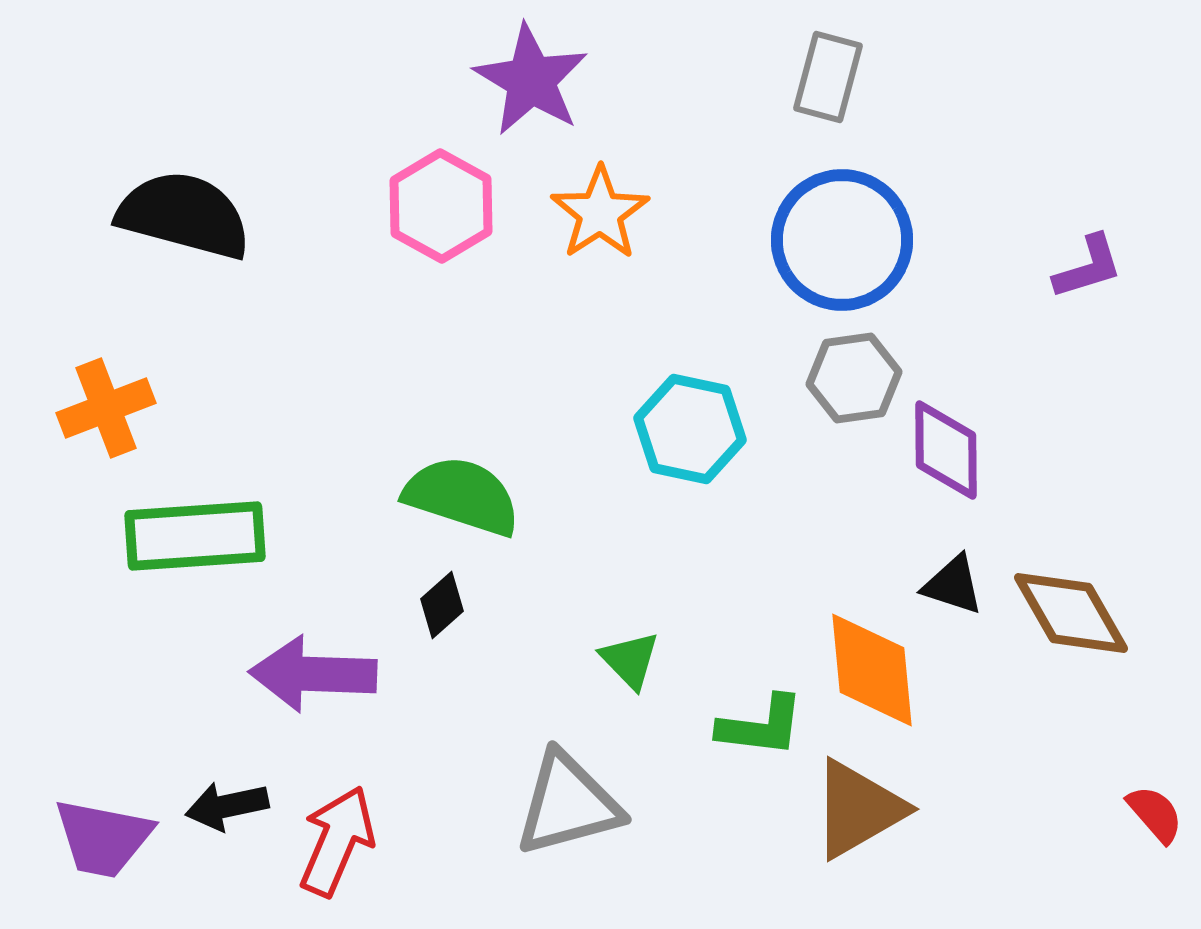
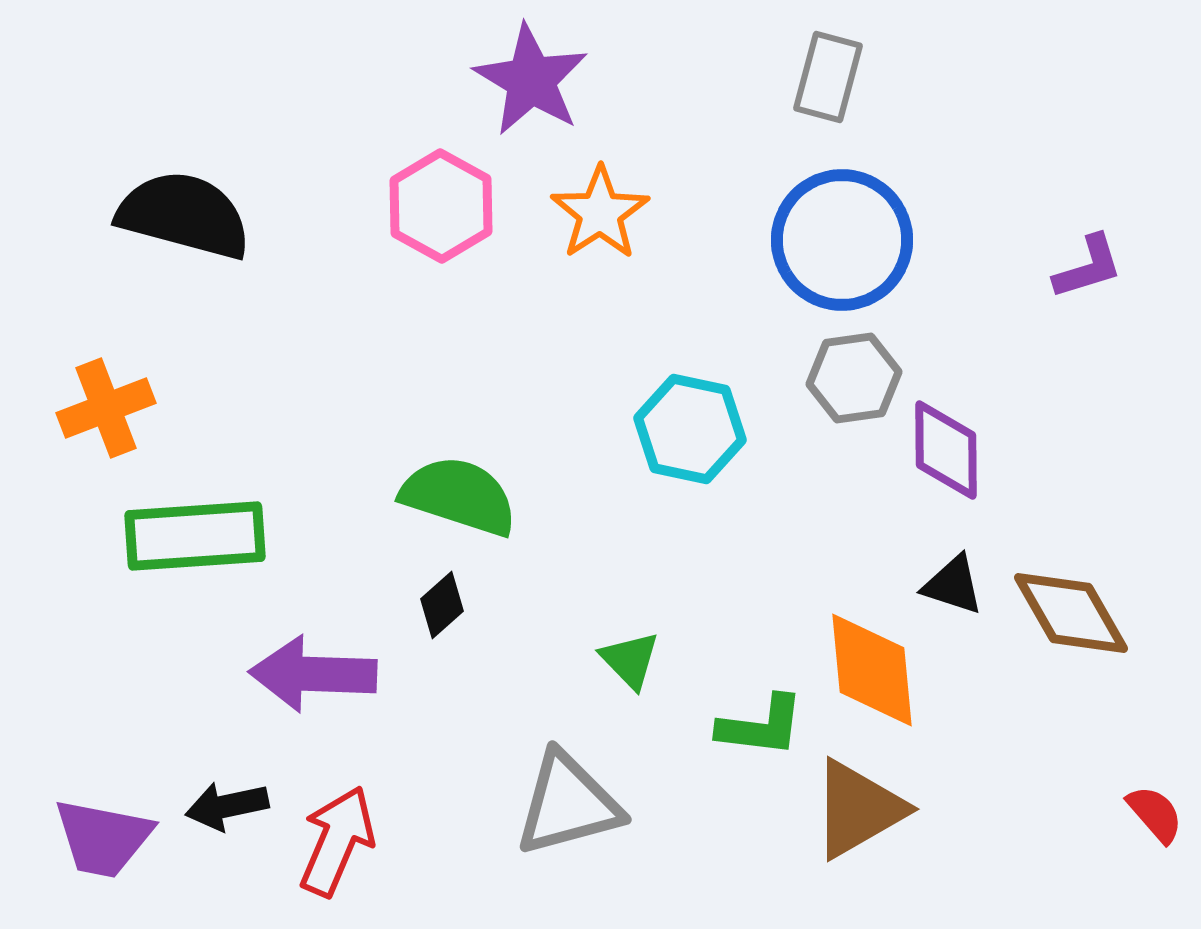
green semicircle: moved 3 px left
